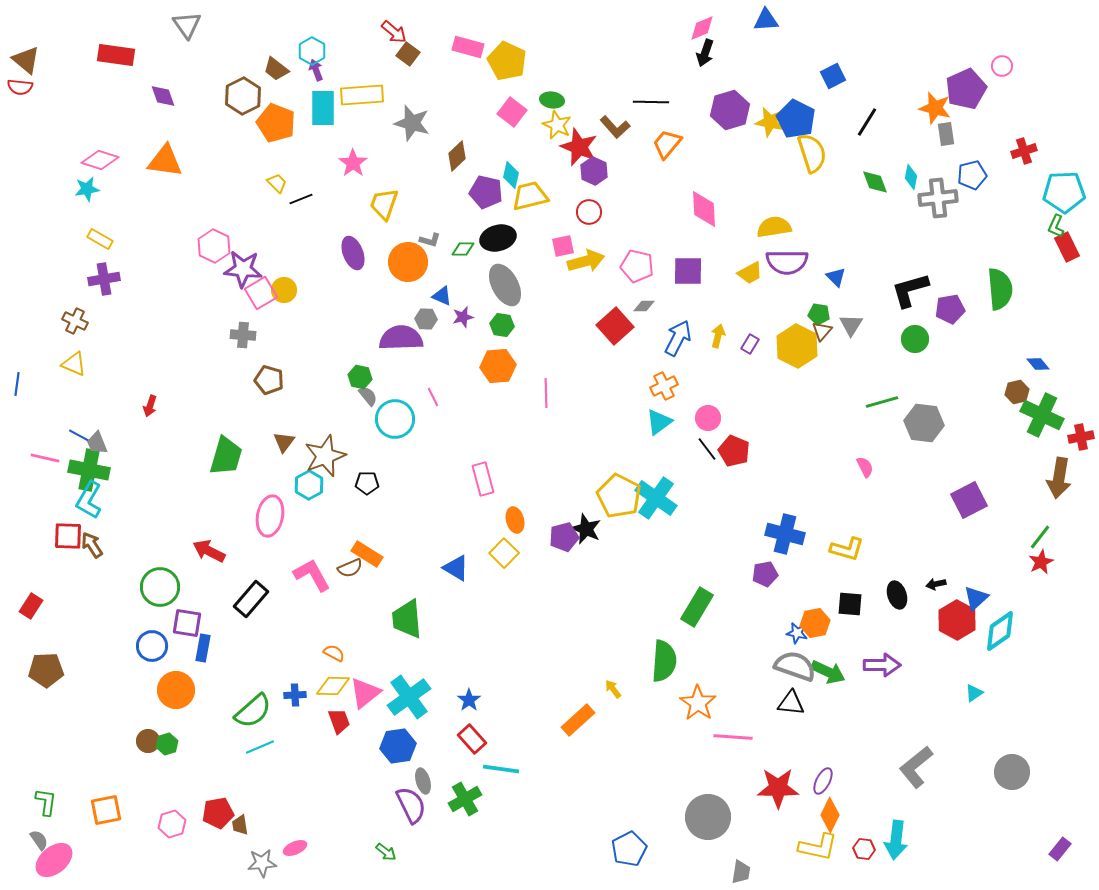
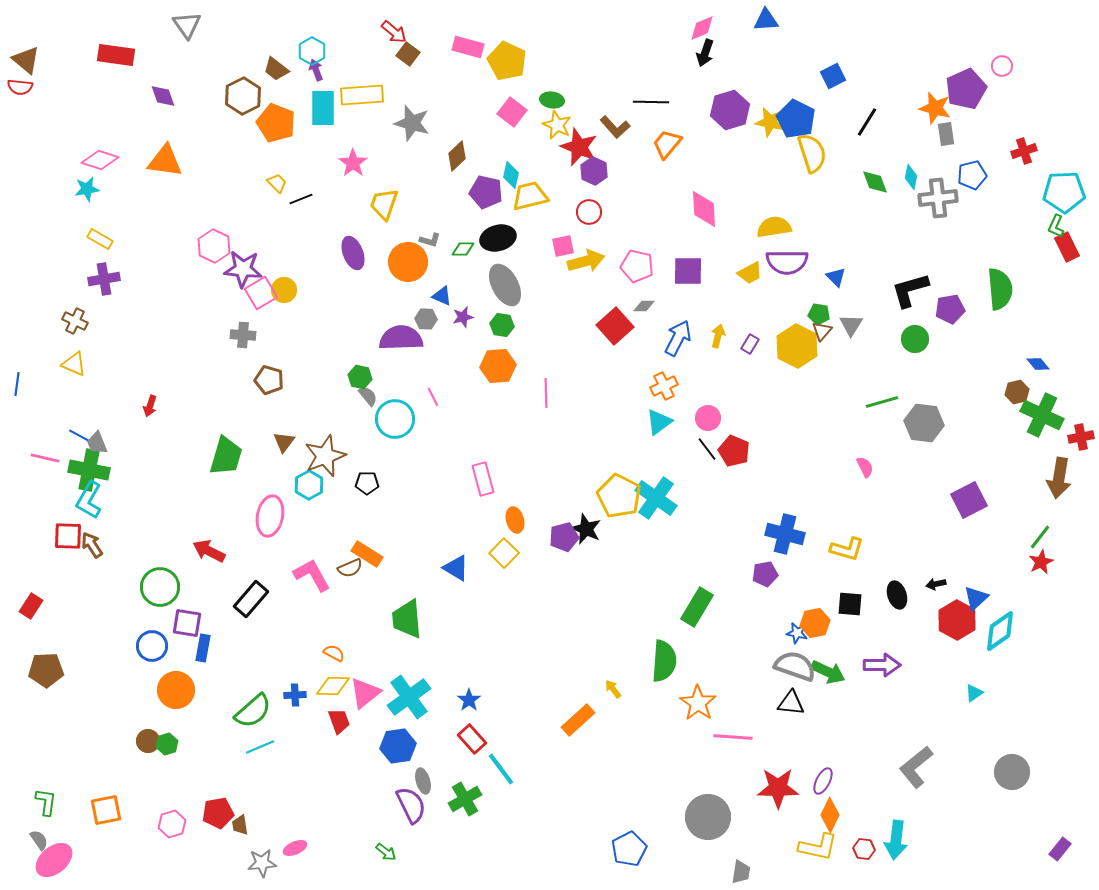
cyan line at (501, 769): rotated 45 degrees clockwise
